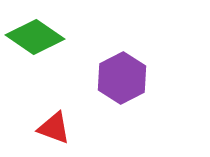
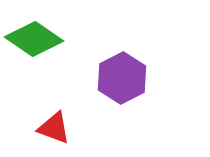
green diamond: moved 1 px left, 2 px down
